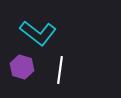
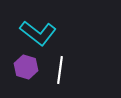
purple hexagon: moved 4 px right
